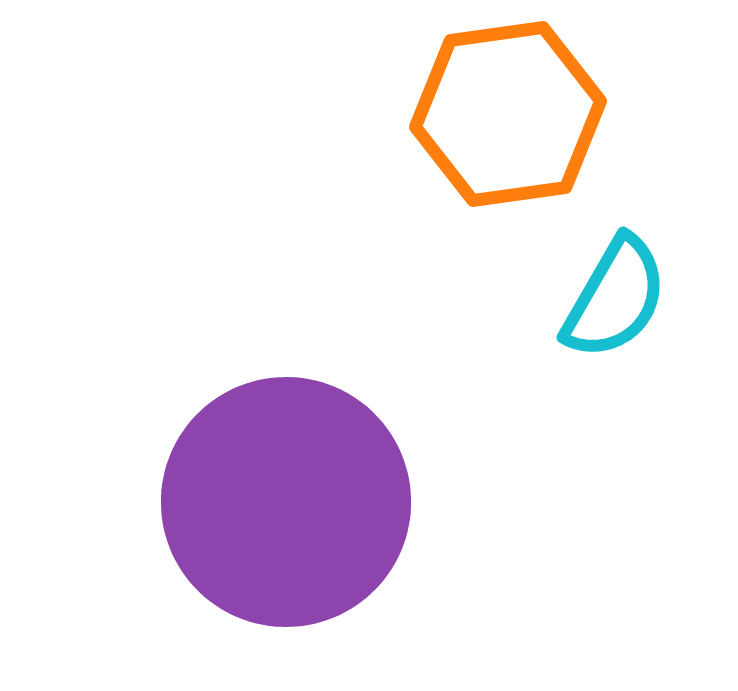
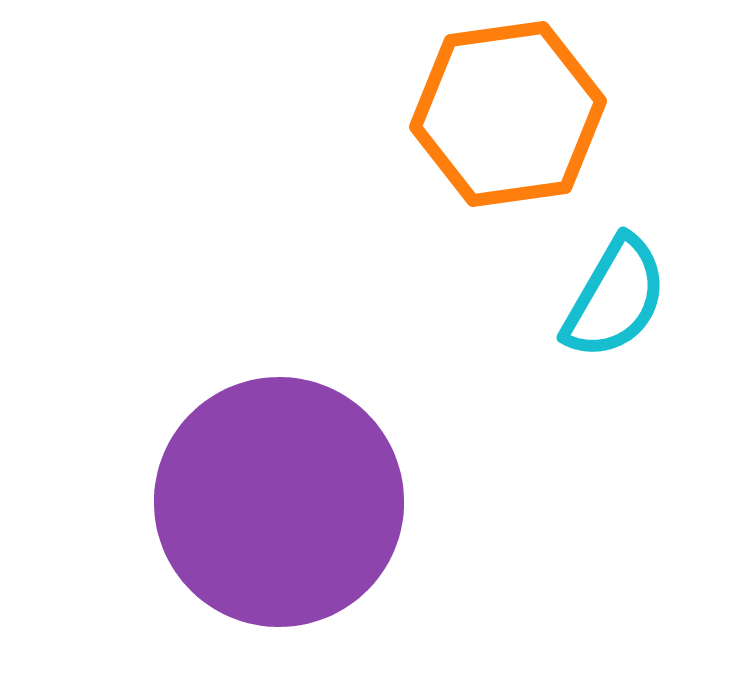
purple circle: moved 7 px left
